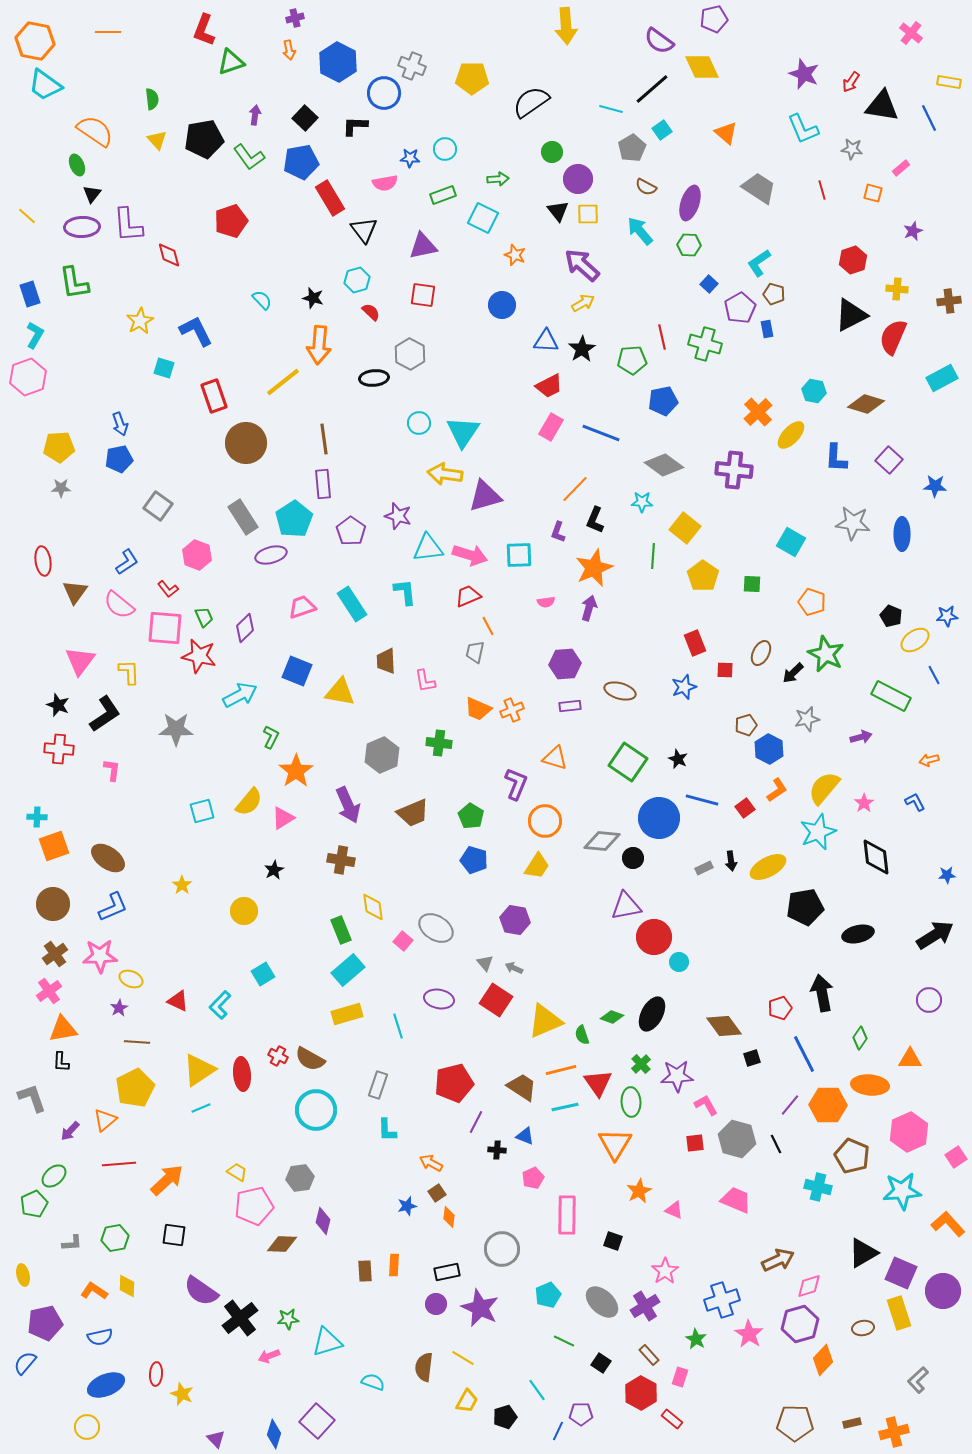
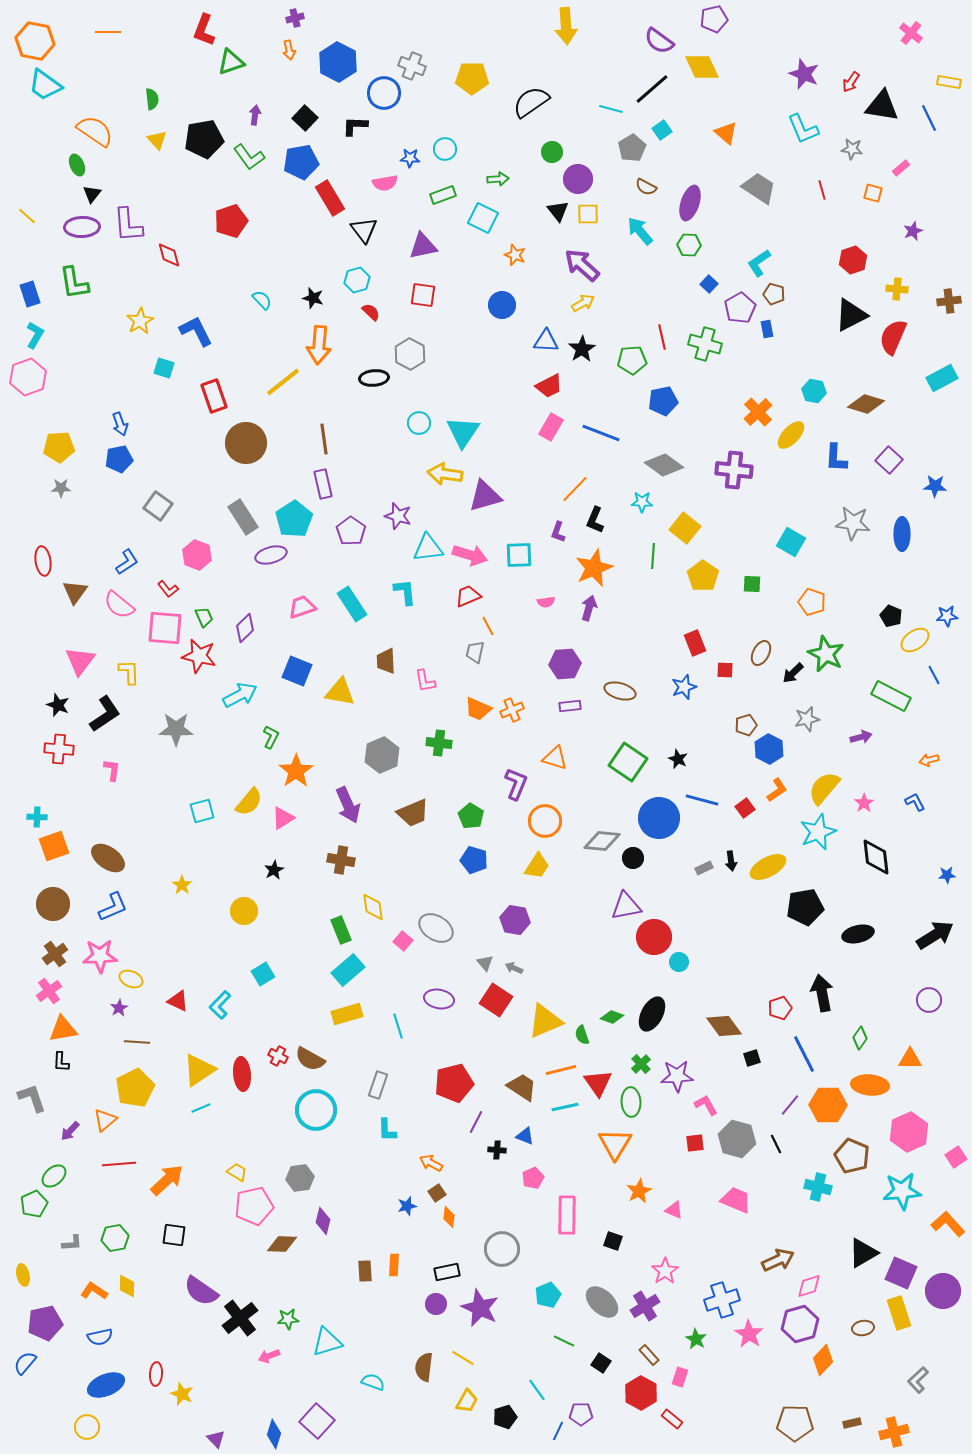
purple rectangle at (323, 484): rotated 8 degrees counterclockwise
